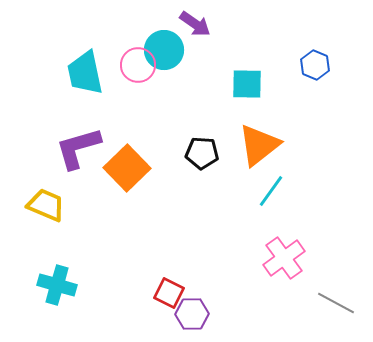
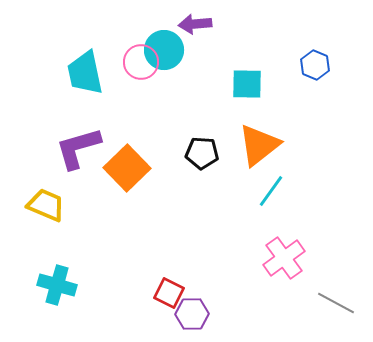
purple arrow: rotated 140 degrees clockwise
pink circle: moved 3 px right, 3 px up
